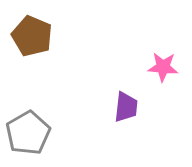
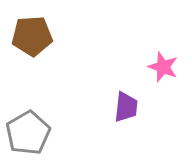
brown pentagon: rotated 27 degrees counterclockwise
pink star: rotated 16 degrees clockwise
